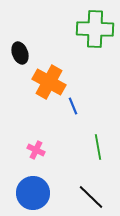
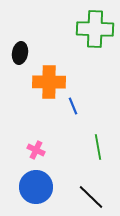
black ellipse: rotated 30 degrees clockwise
orange cross: rotated 28 degrees counterclockwise
blue circle: moved 3 px right, 6 px up
